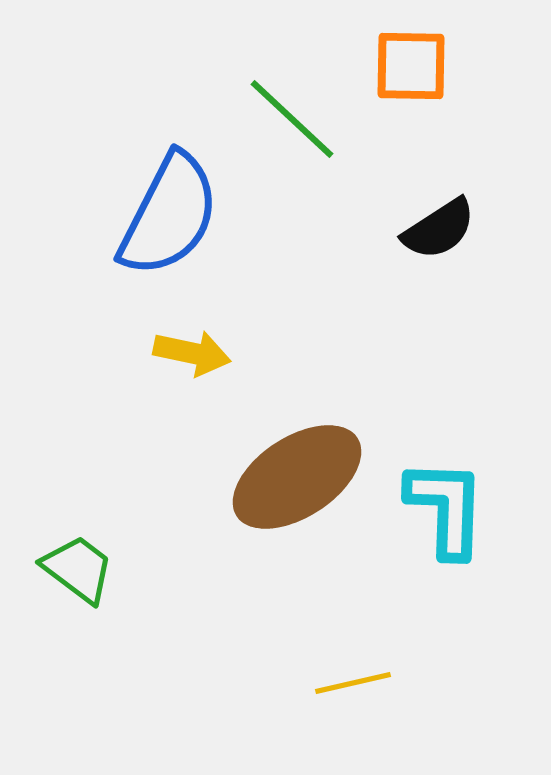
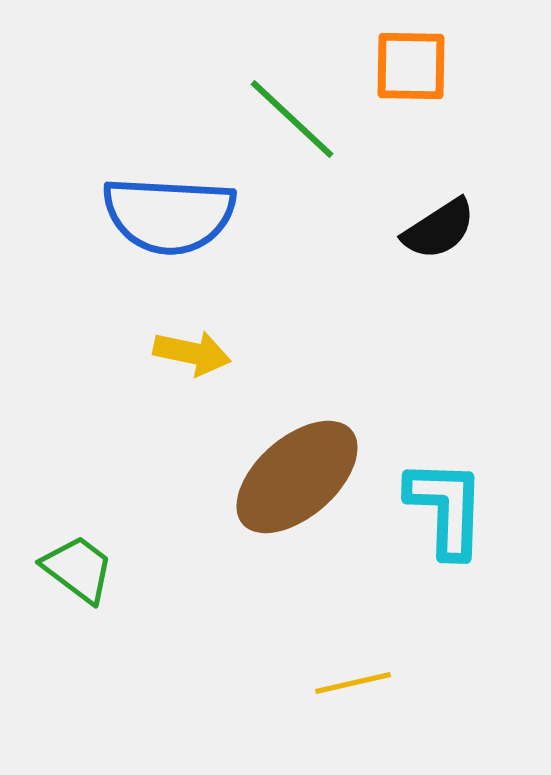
blue semicircle: rotated 66 degrees clockwise
brown ellipse: rotated 8 degrees counterclockwise
